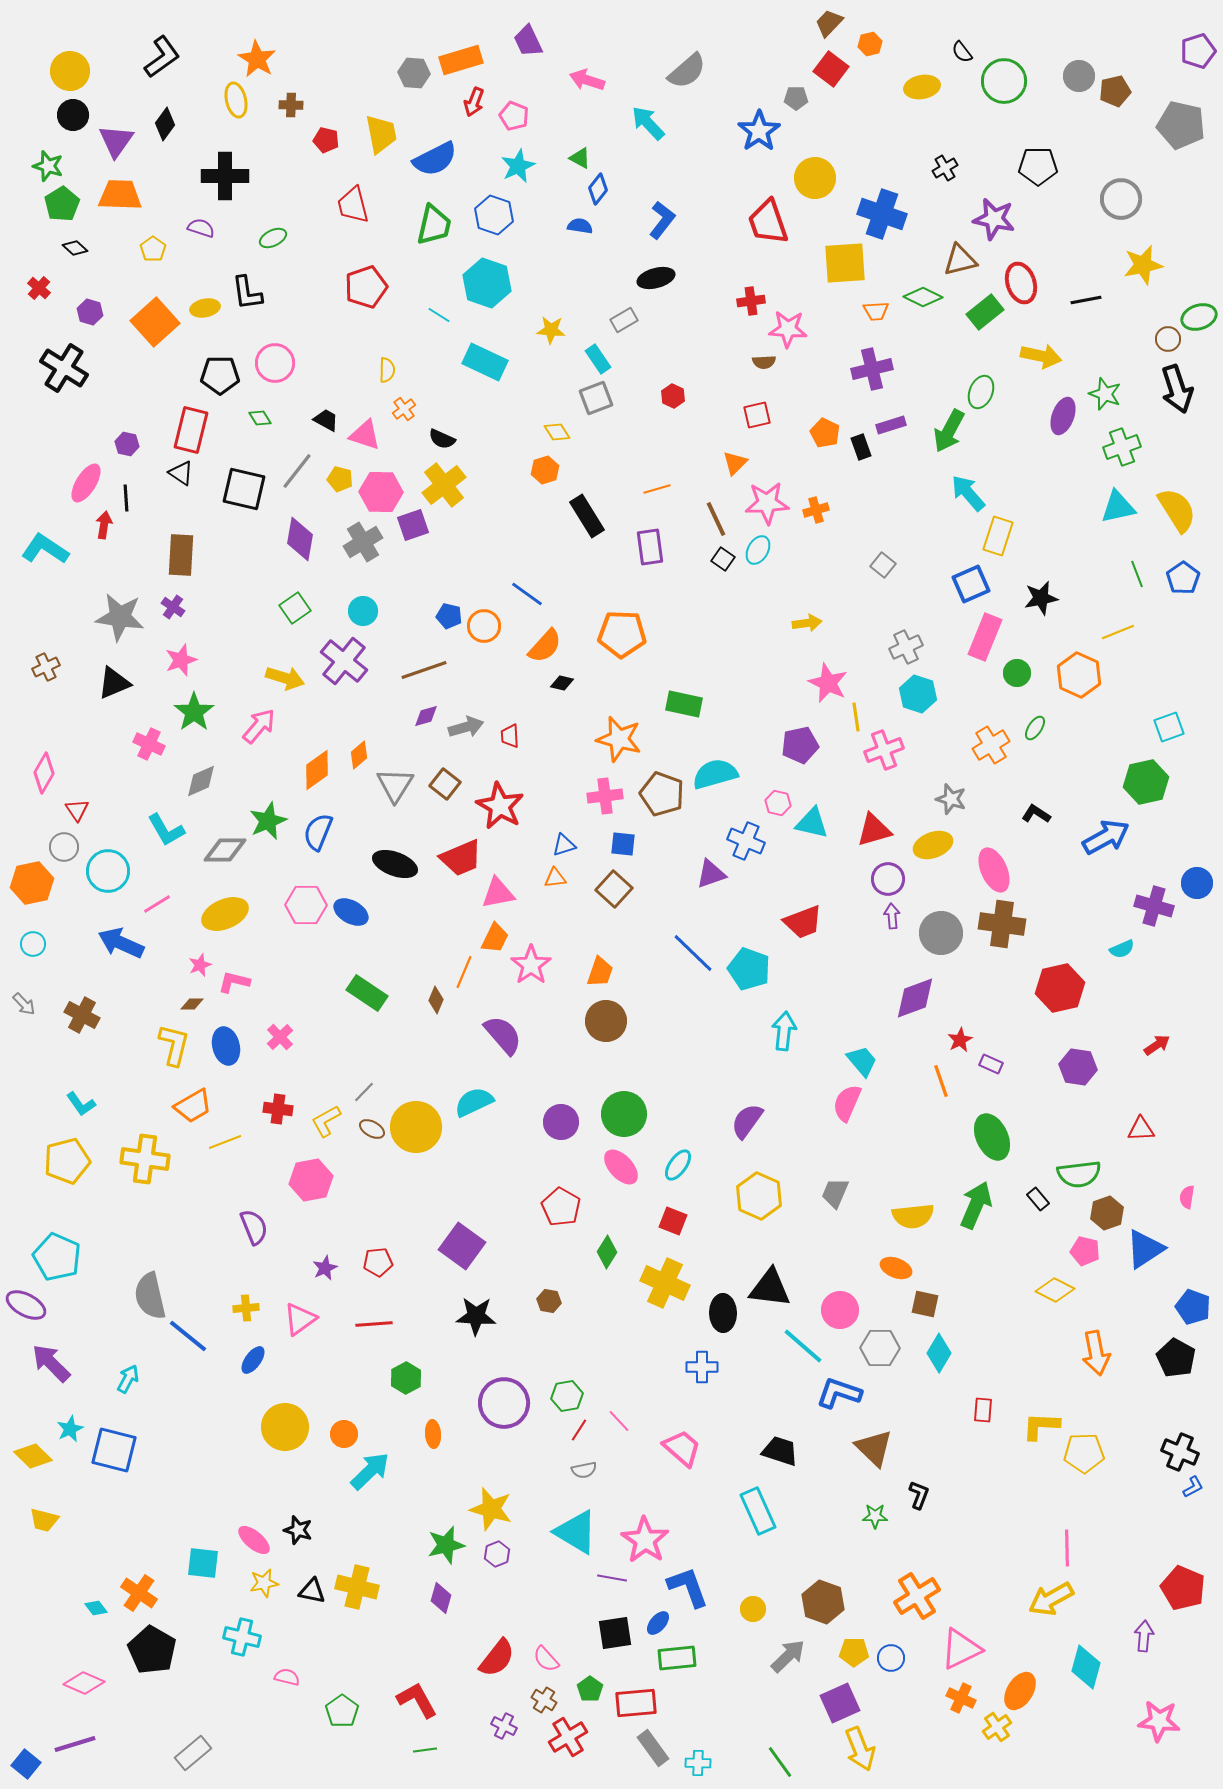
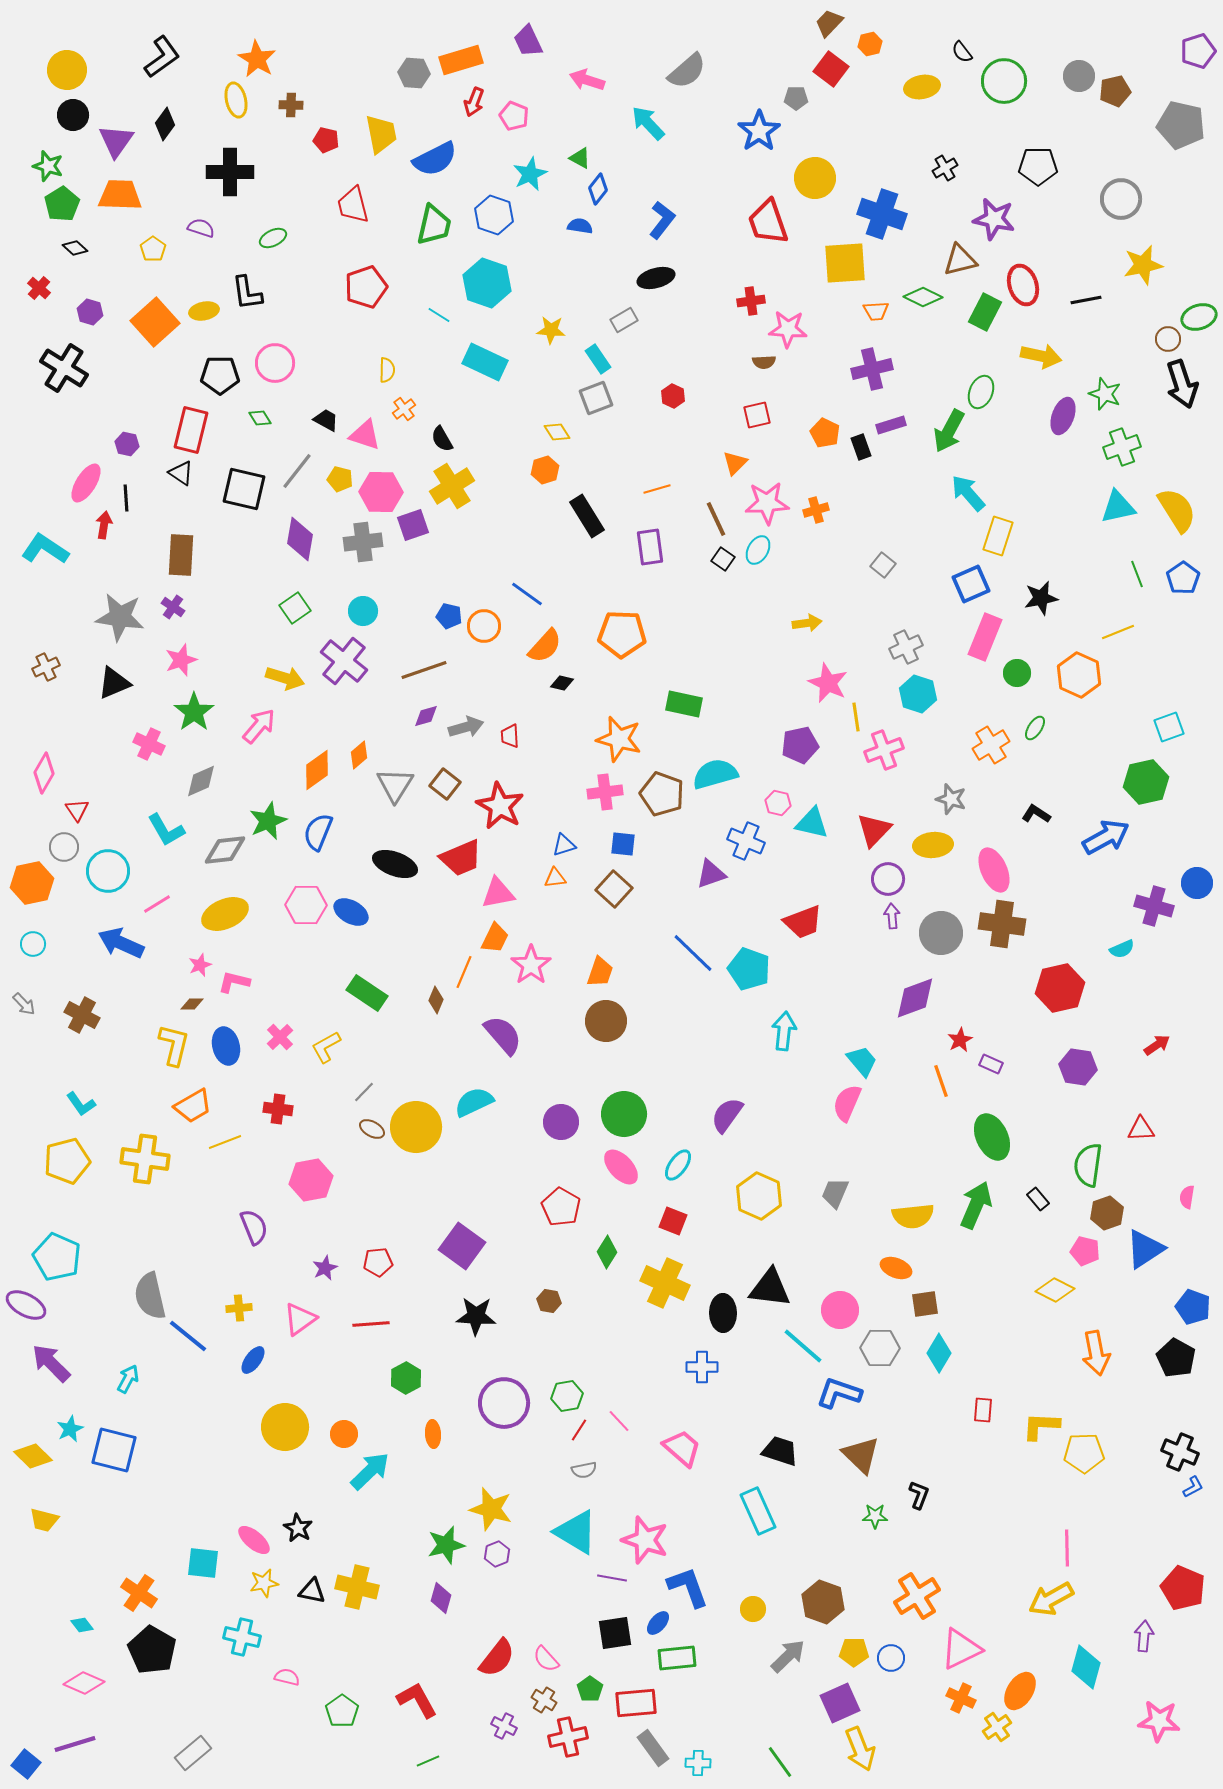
yellow circle at (70, 71): moved 3 px left, 1 px up
cyan star at (518, 166): moved 12 px right, 8 px down
black cross at (225, 176): moved 5 px right, 4 px up
red ellipse at (1021, 283): moved 2 px right, 2 px down
yellow ellipse at (205, 308): moved 1 px left, 3 px down
green rectangle at (985, 312): rotated 24 degrees counterclockwise
black arrow at (1177, 389): moved 5 px right, 5 px up
black semicircle at (442, 439): rotated 36 degrees clockwise
yellow cross at (444, 485): moved 8 px right, 1 px down; rotated 6 degrees clockwise
gray cross at (363, 542): rotated 24 degrees clockwise
pink cross at (605, 796): moved 4 px up
red triangle at (874, 830): rotated 30 degrees counterclockwise
yellow ellipse at (933, 845): rotated 15 degrees clockwise
gray diamond at (225, 850): rotated 6 degrees counterclockwise
yellow L-shape at (326, 1121): moved 74 px up
purple semicircle at (747, 1121): moved 20 px left, 6 px up
green semicircle at (1079, 1174): moved 9 px right, 9 px up; rotated 105 degrees clockwise
brown square at (925, 1304): rotated 20 degrees counterclockwise
yellow cross at (246, 1308): moved 7 px left
red line at (374, 1324): moved 3 px left
brown triangle at (874, 1448): moved 13 px left, 7 px down
black star at (298, 1530): moved 2 px up; rotated 12 degrees clockwise
pink star at (645, 1540): rotated 15 degrees counterclockwise
cyan diamond at (96, 1608): moved 14 px left, 17 px down
red cross at (568, 1737): rotated 18 degrees clockwise
green line at (425, 1750): moved 3 px right, 11 px down; rotated 15 degrees counterclockwise
